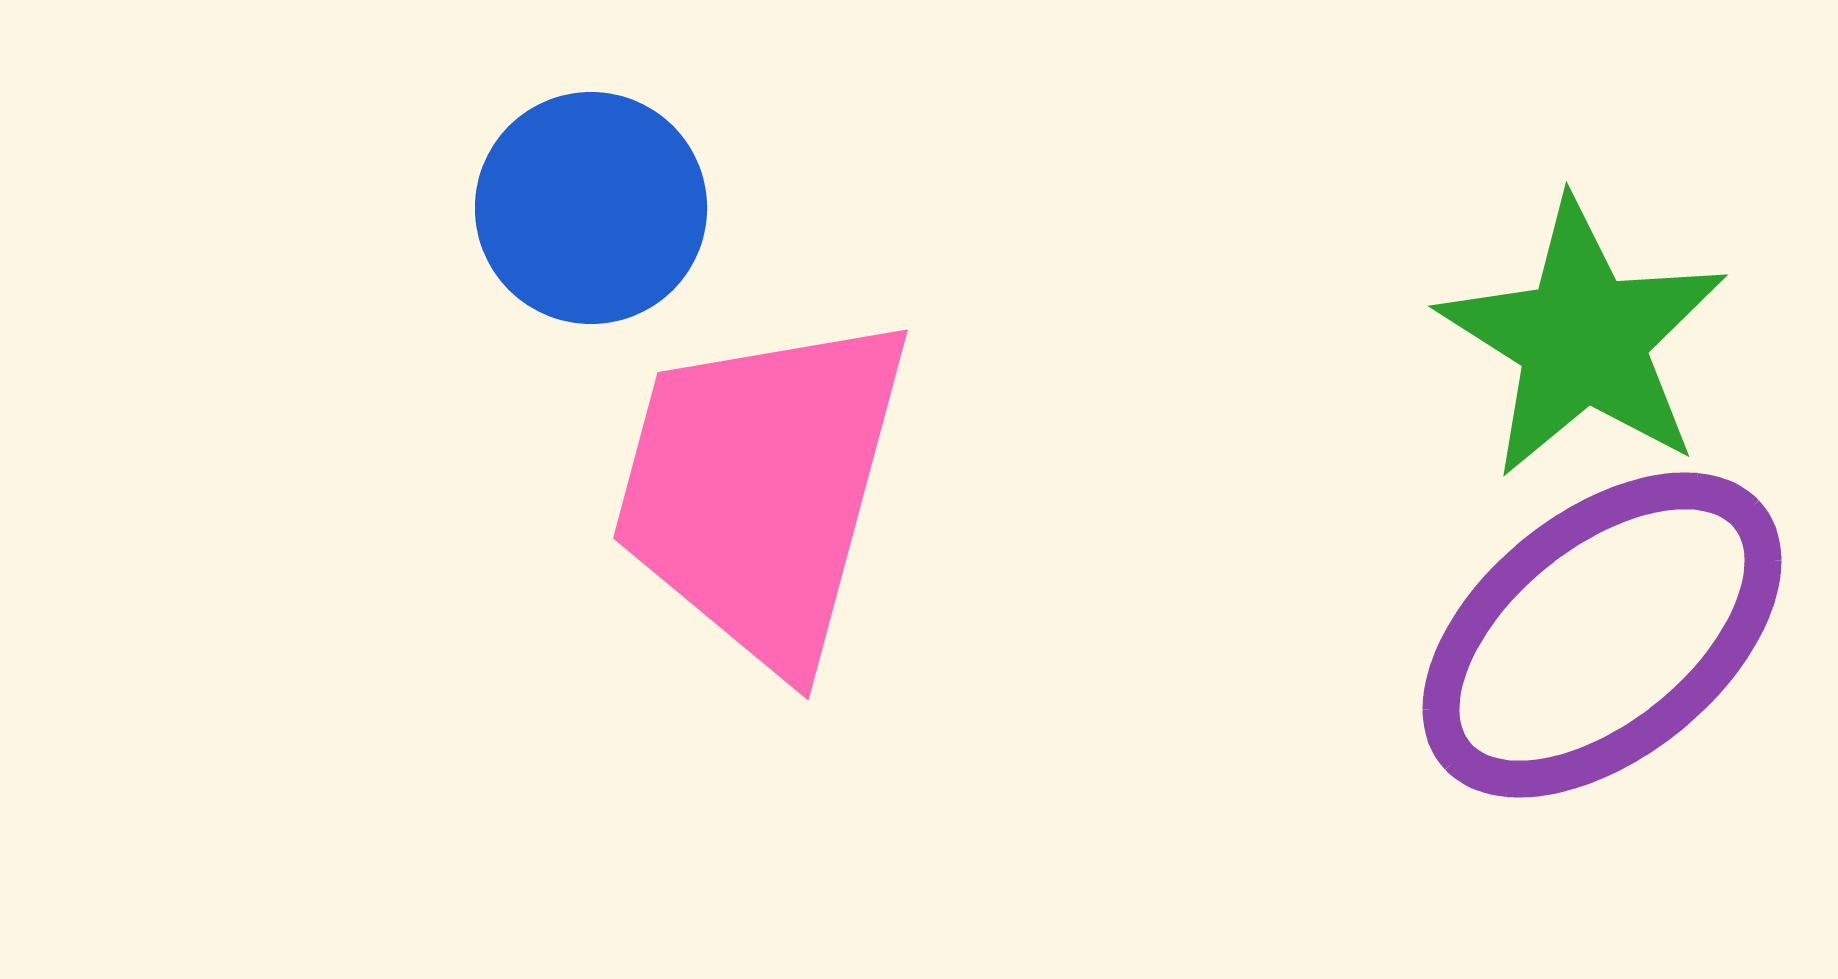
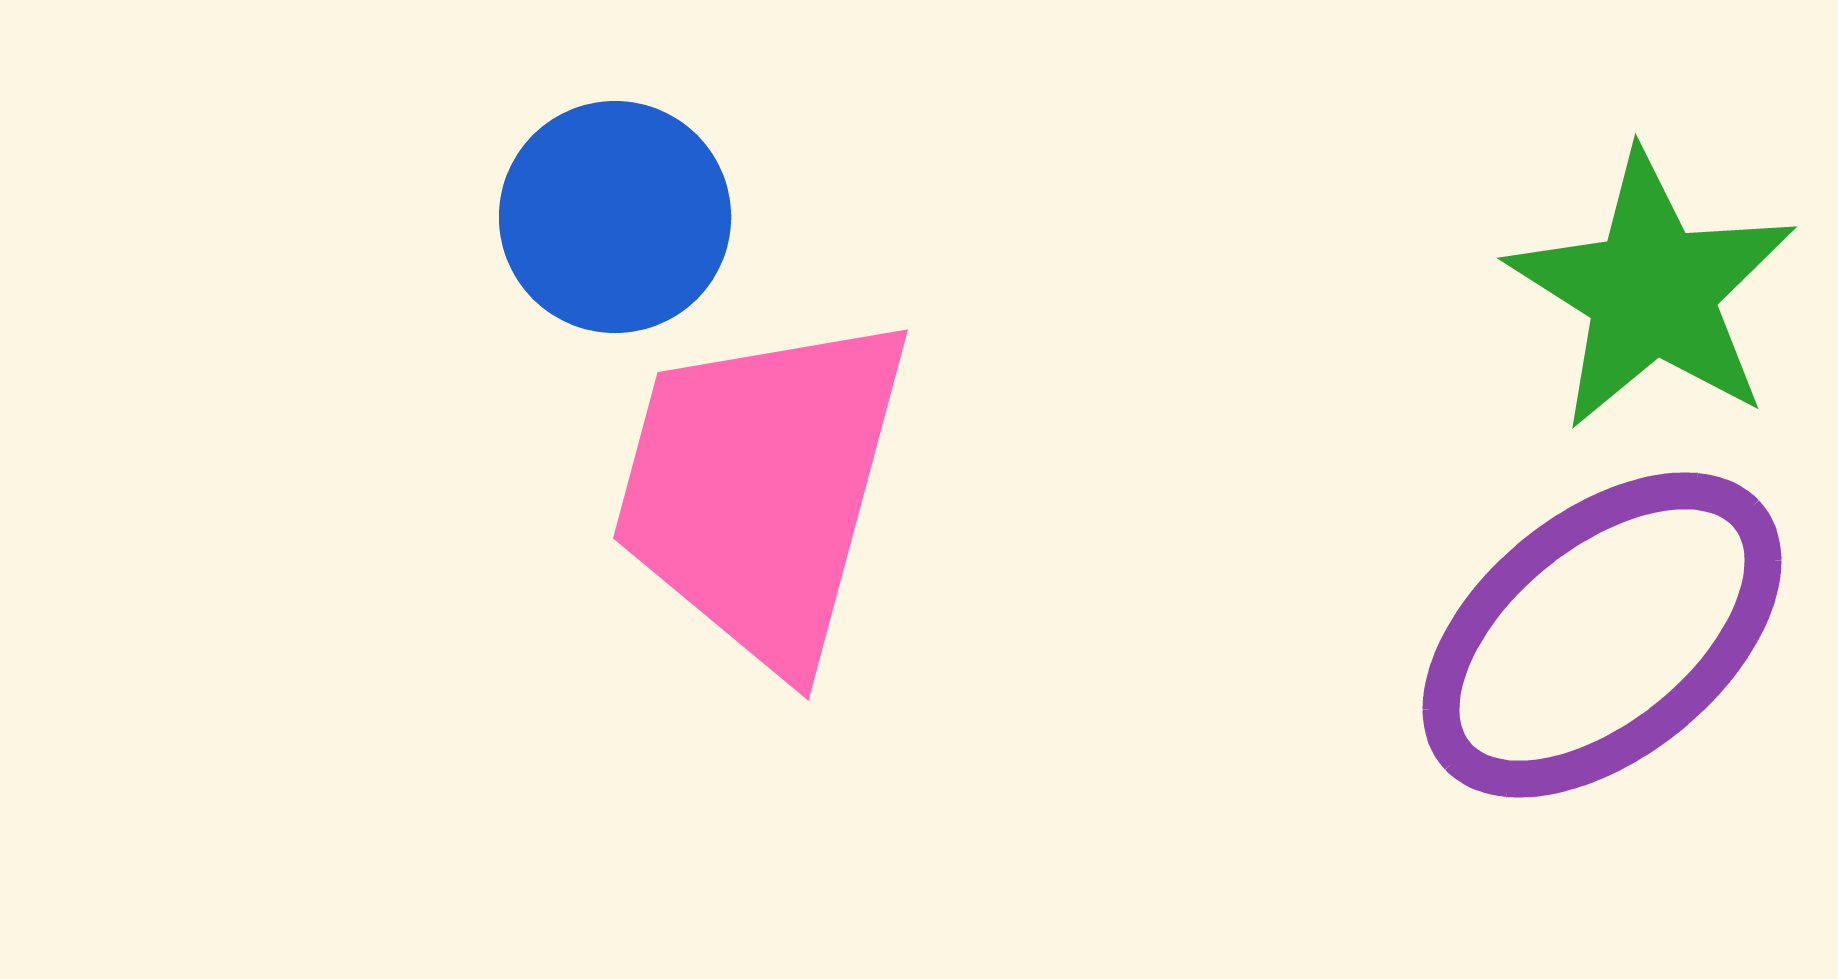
blue circle: moved 24 px right, 9 px down
green star: moved 69 px right, 48 px up
